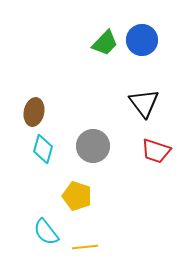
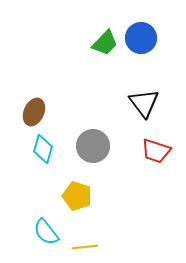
blue circle: moved 1 px left, 2 px up
brown ellipse: rotated 12 degrees clockwise
